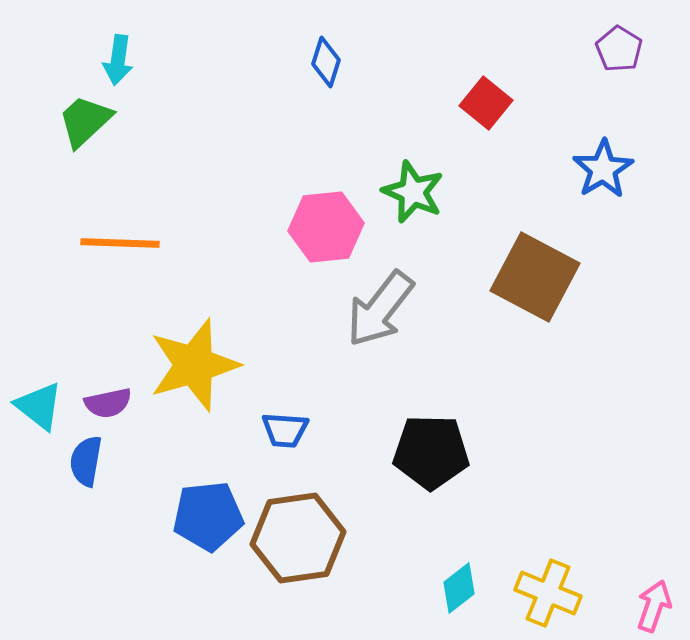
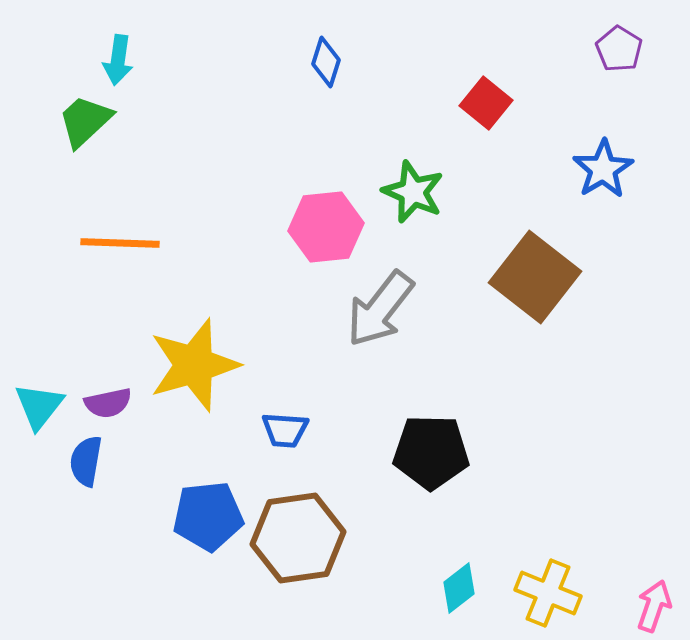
brown square: rotated 10 degrees clockwise
cyan triangle: rotated 30 degrees clockwise
